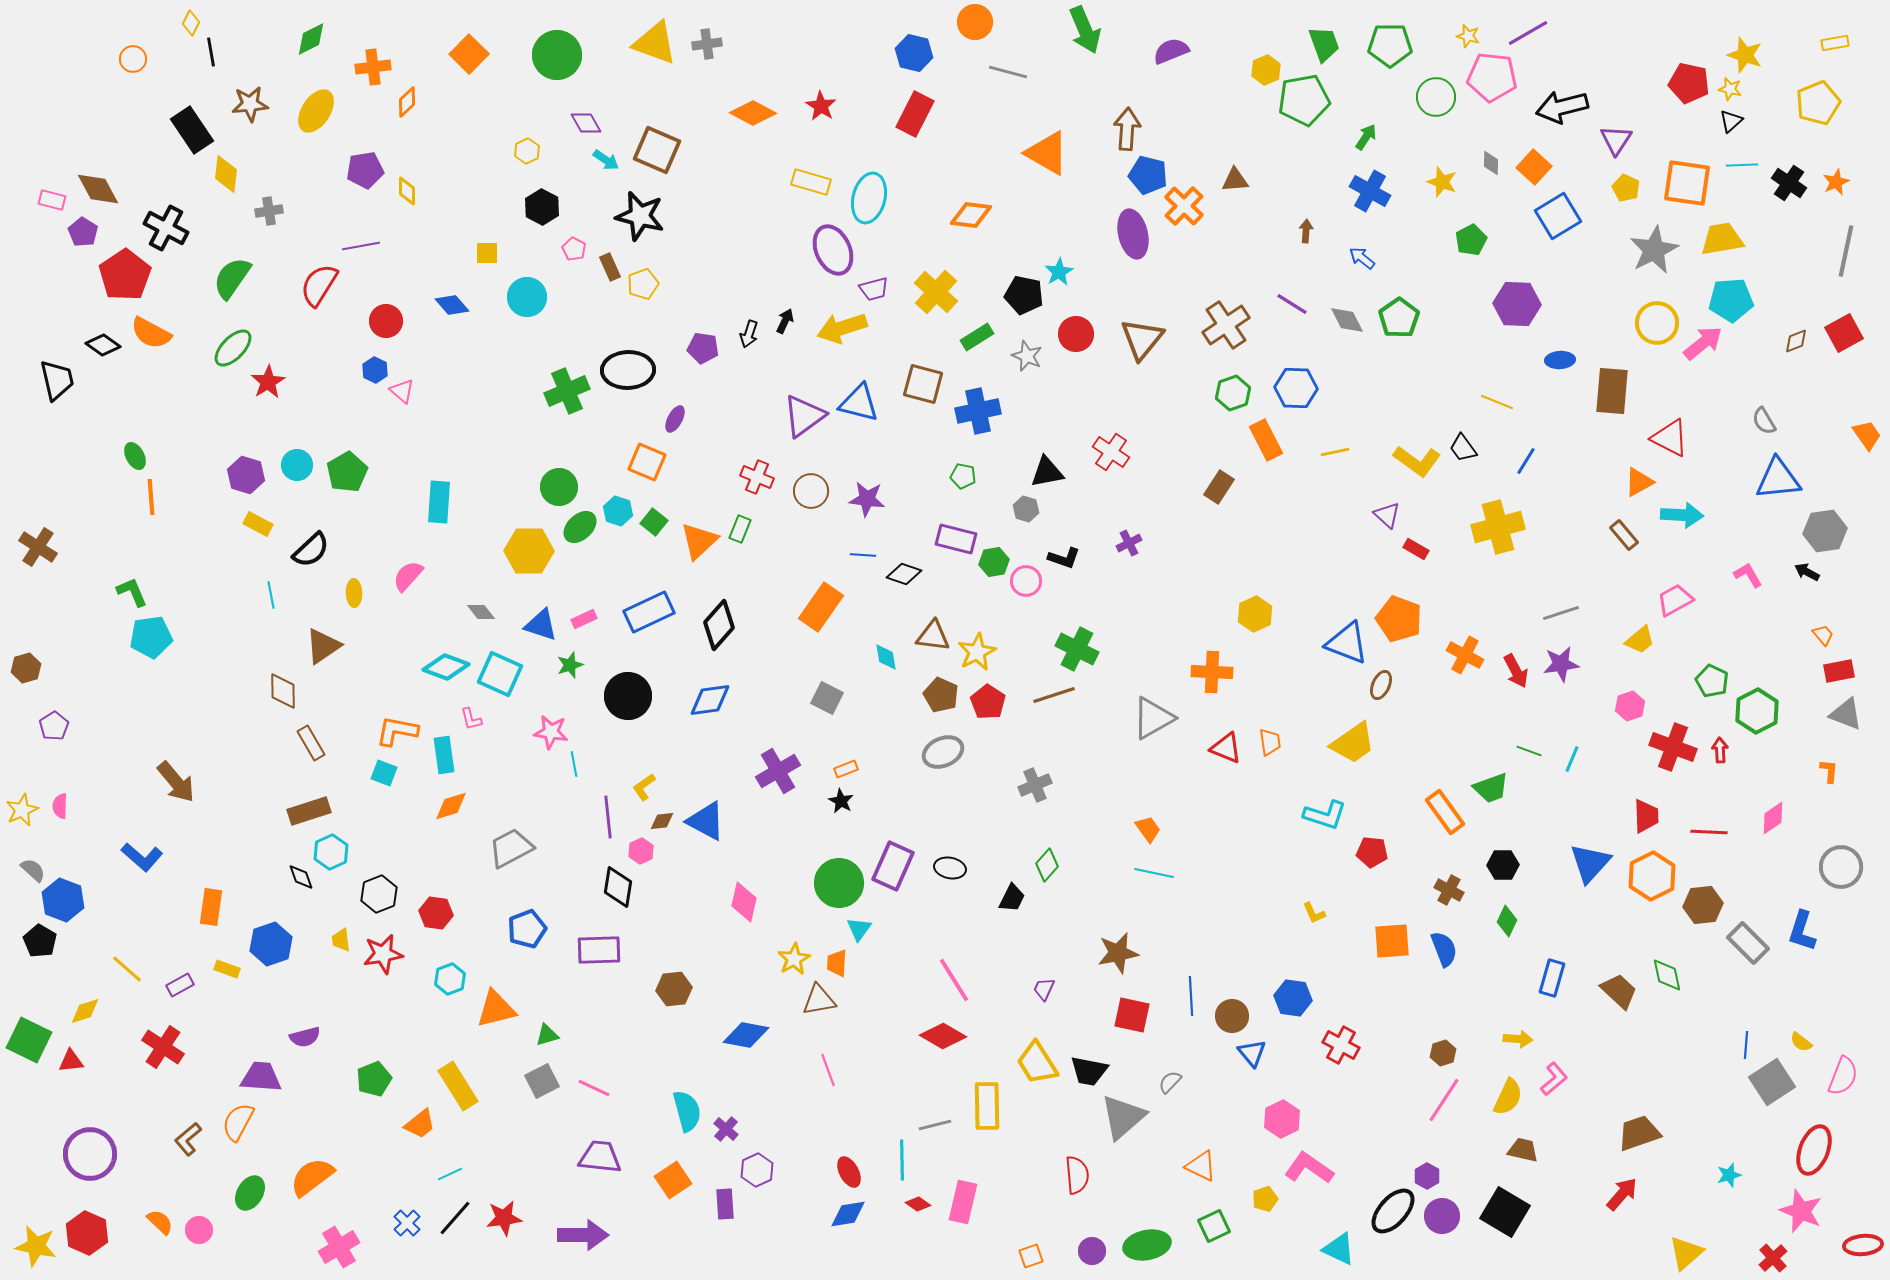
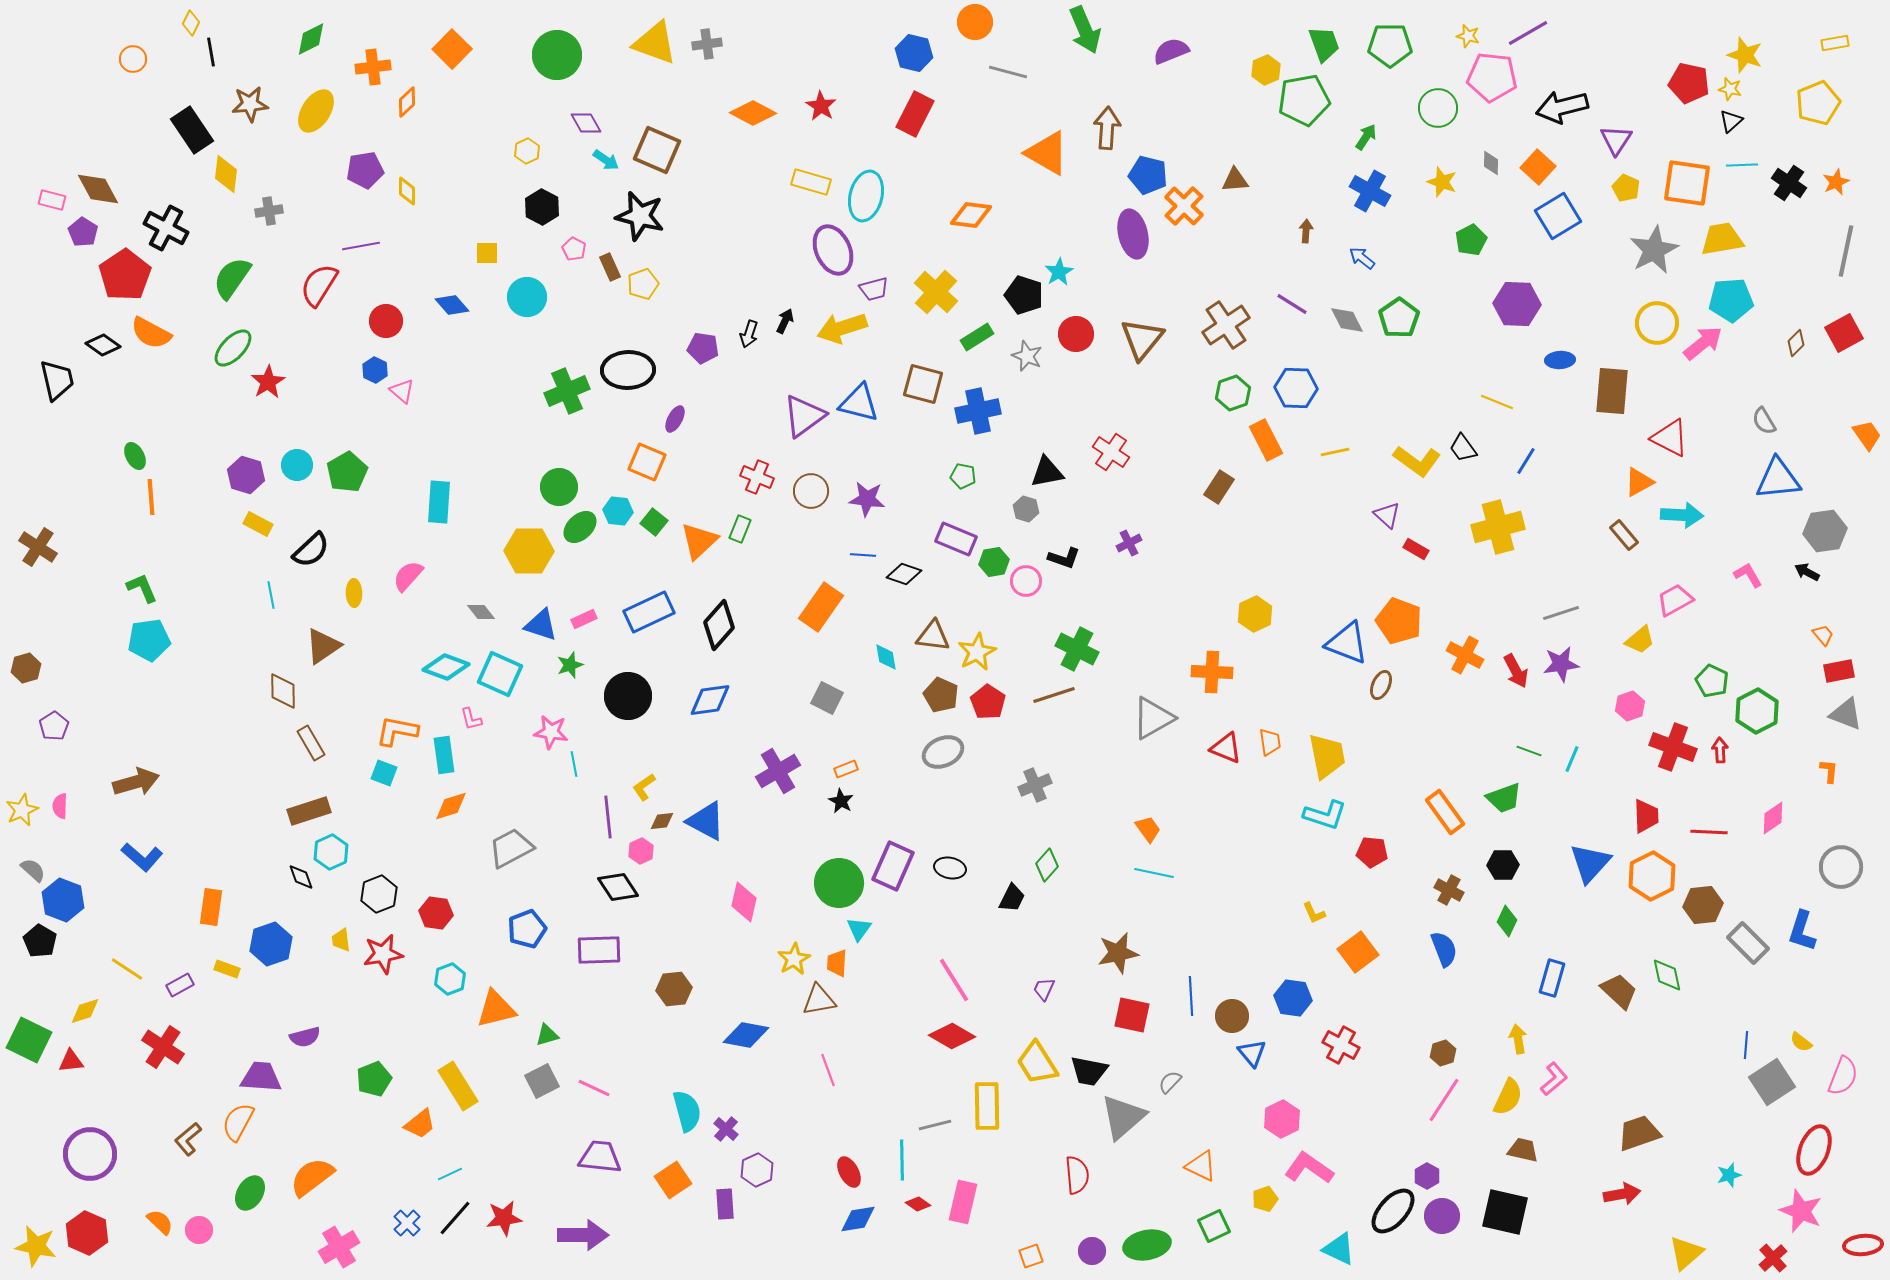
orange square at (469, 54): moved 17 px left, 5 px up
green circle at (1436, 97): moved 2 px right, 11 px down
brown arrow at (1127, 129): moved 20 px left, 1 px up
orange square at (1534, 167): moved 4 px right
cyan ellipse at (869, 198): moved 3 px left, 2 px up
black pentagon at (1024, 295): rotated 6 degrees clockwise
brown diamond at (1796, 341): moved 2 px down; rotated 24 degrees counterclockwise
cyan hexagon at (618, 511): rotated 12 degrees counterclockwise
purple rectangle at (956, 539): rotated 9 degrees clockwise
green L-shape at (132, 592): moved 10 px right, 4 px up
orange pentagon at (1399, 619): moved 2 px down
cyan pentagon at (151, 637): moved 2 px left, 3 px down
yellow trapezoid at (1353, 743): moved 26 px left, 13 px down; rotated 66 degrees counterclockwise
brown arrow at (176, 782): moved 40 px left; rotated 66 degrees counterclockwise
green trapezoid at (1491, 788): moved 13 px right, 10 px down
black diamond at (618, 887): rotated 42 degrees counterclockwise
orange square at (1392, 941): moved 34 px left, 11 px down; rotated 33 degrees counterclockwise
yellow line at (127, 969): rotated 8 degrees counterclockwise
red diamond at (943, 1036): moved 9 px right
yellow arrow at (1518, 1039): rotated 104 degrees counterclockwise
red arrow at (1622, 1194): rotated 39 degrees clockwise
black square at (1505, 1212): rotated 18 degrees counterclockwise
blue diamond at (848, 1214): moved 10 px right, 5 px down
